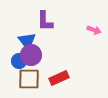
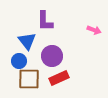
purple circle: moved 21 px right, 1 px down
